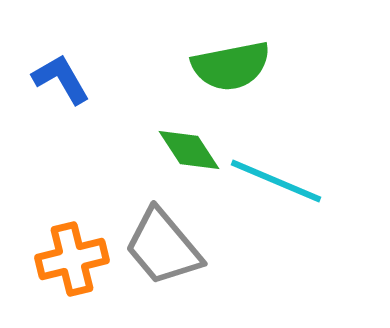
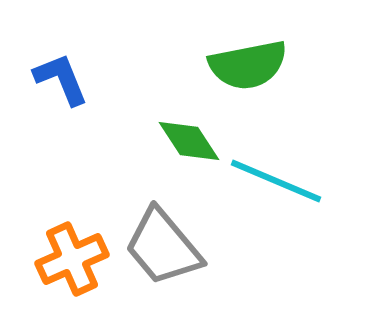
green semicircle: moved 17 px right, 1 px up
blue L-shape: rotated 8 degrees clockwise
green diamond: moved 9 px up
orange cross: rotated 10 degrees counterclockwise
